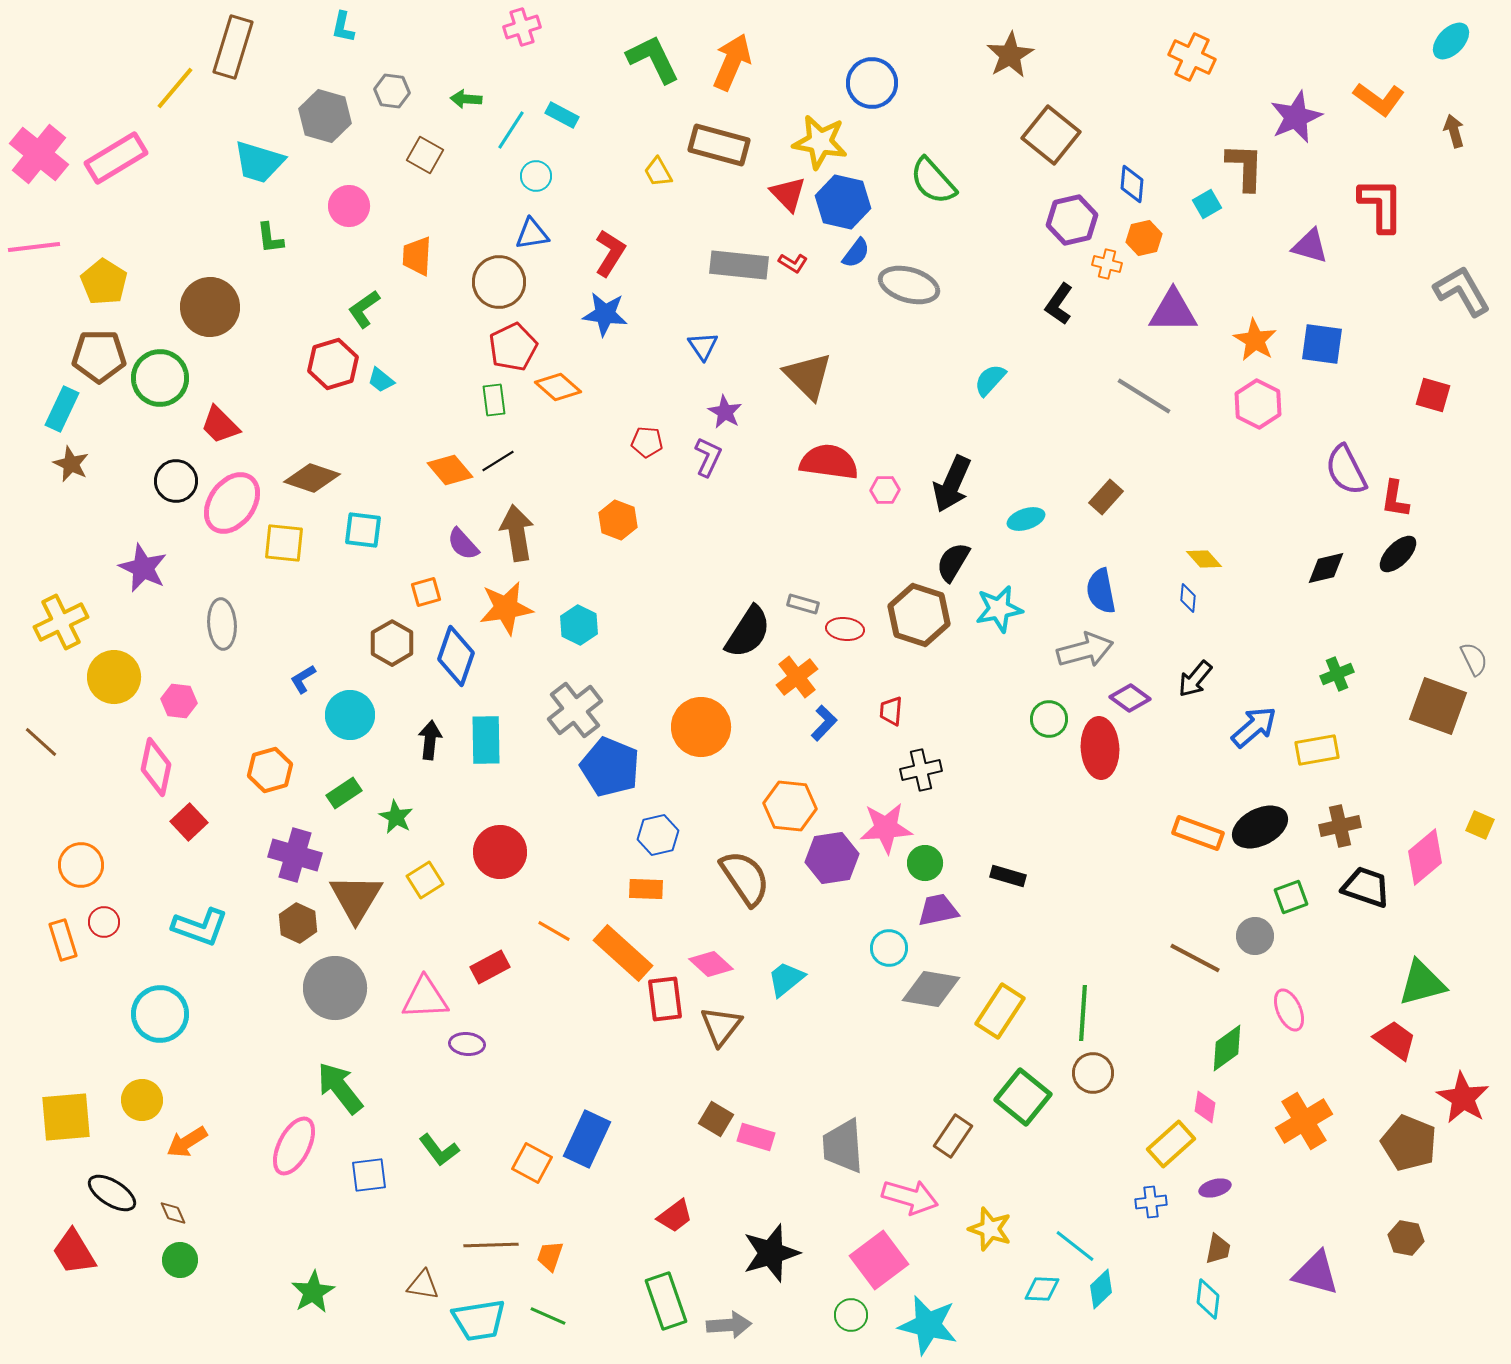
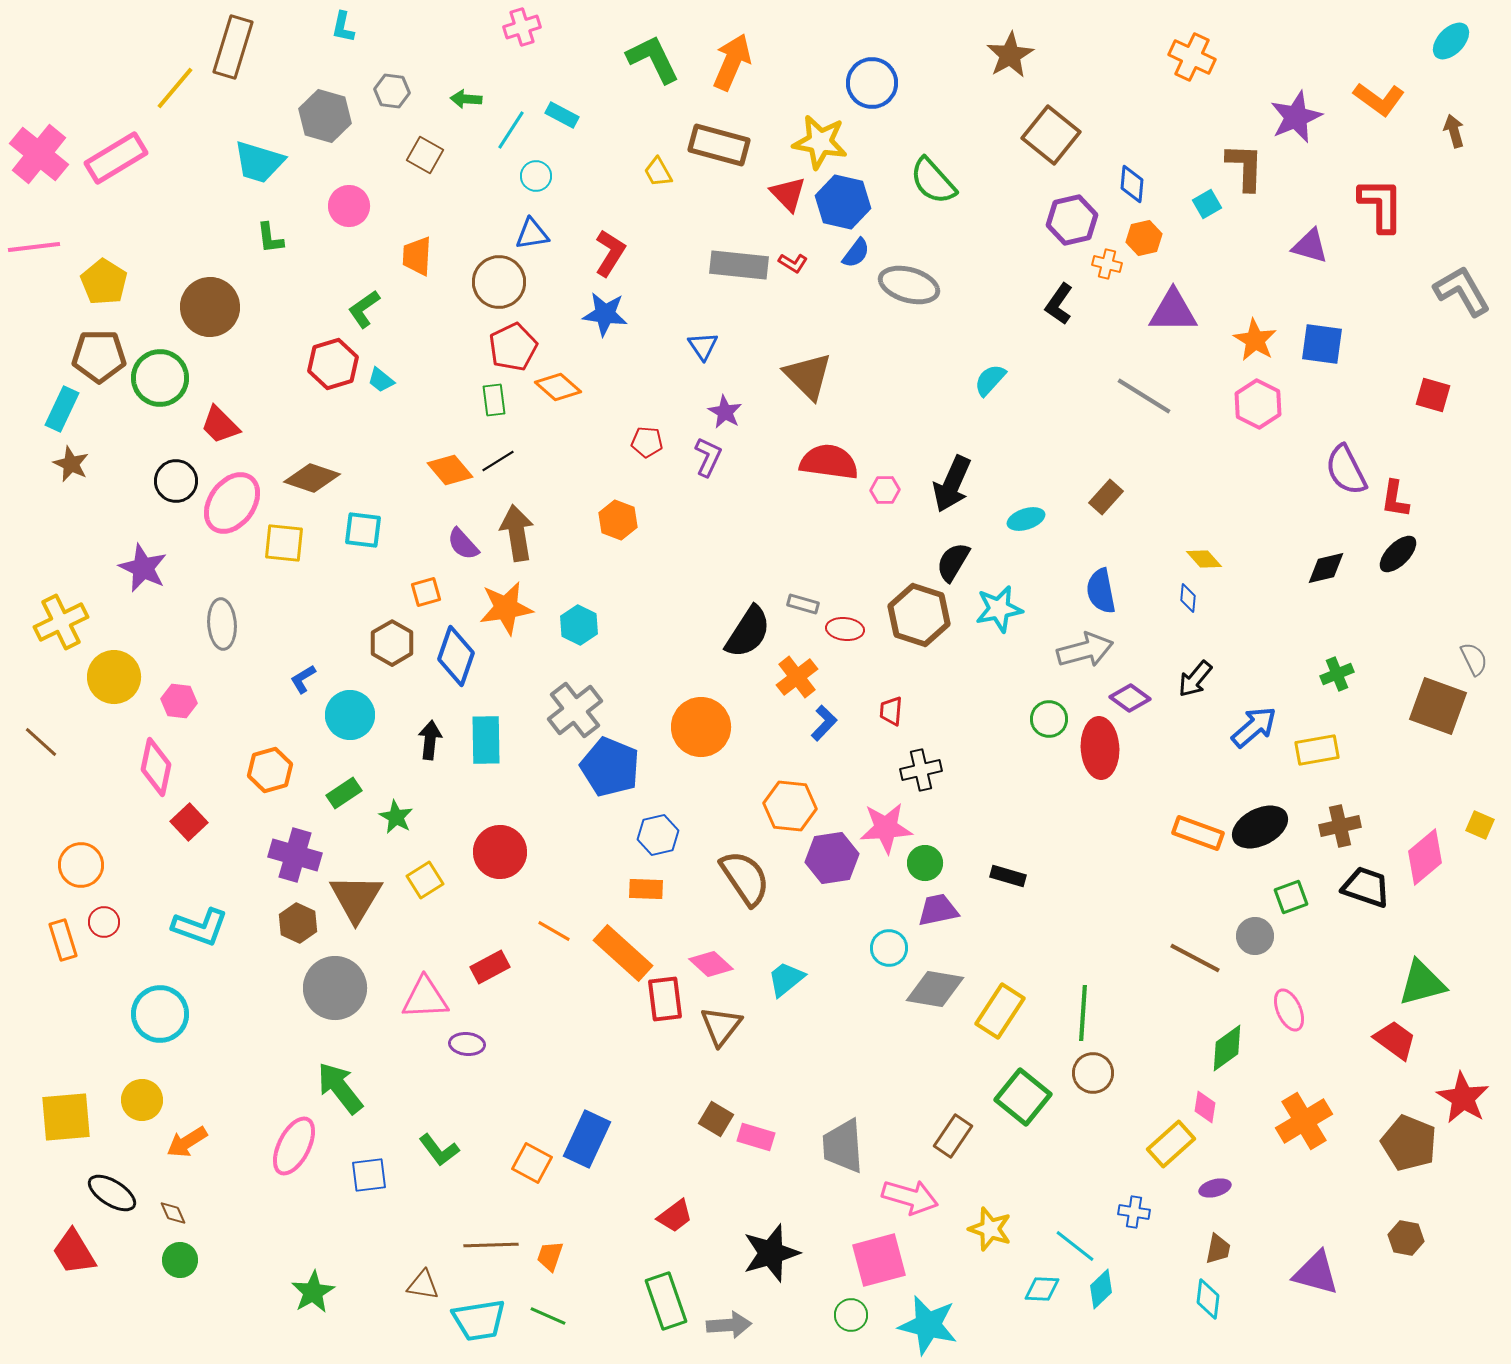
gray diamond at (931, 989): moved 4 px right
blue cross at (1151, 1202): moved 17 px left, 10 px down; rotated 16 degrees clockwise
pink square at (879, 1260): rotated 22 degrees clockwise
